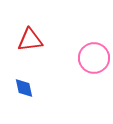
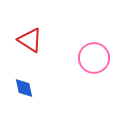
red triangle: rotated 40 degrees clockwise
